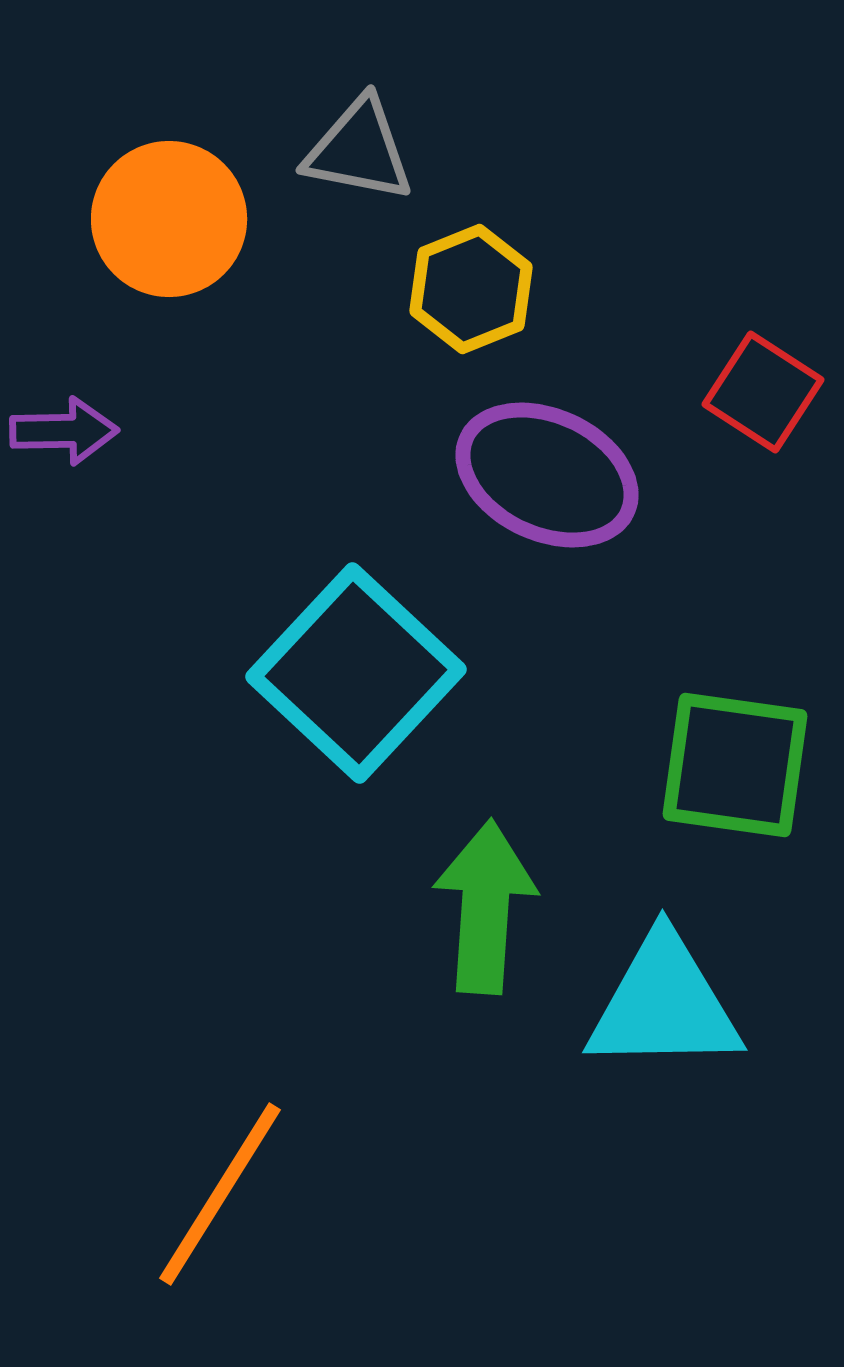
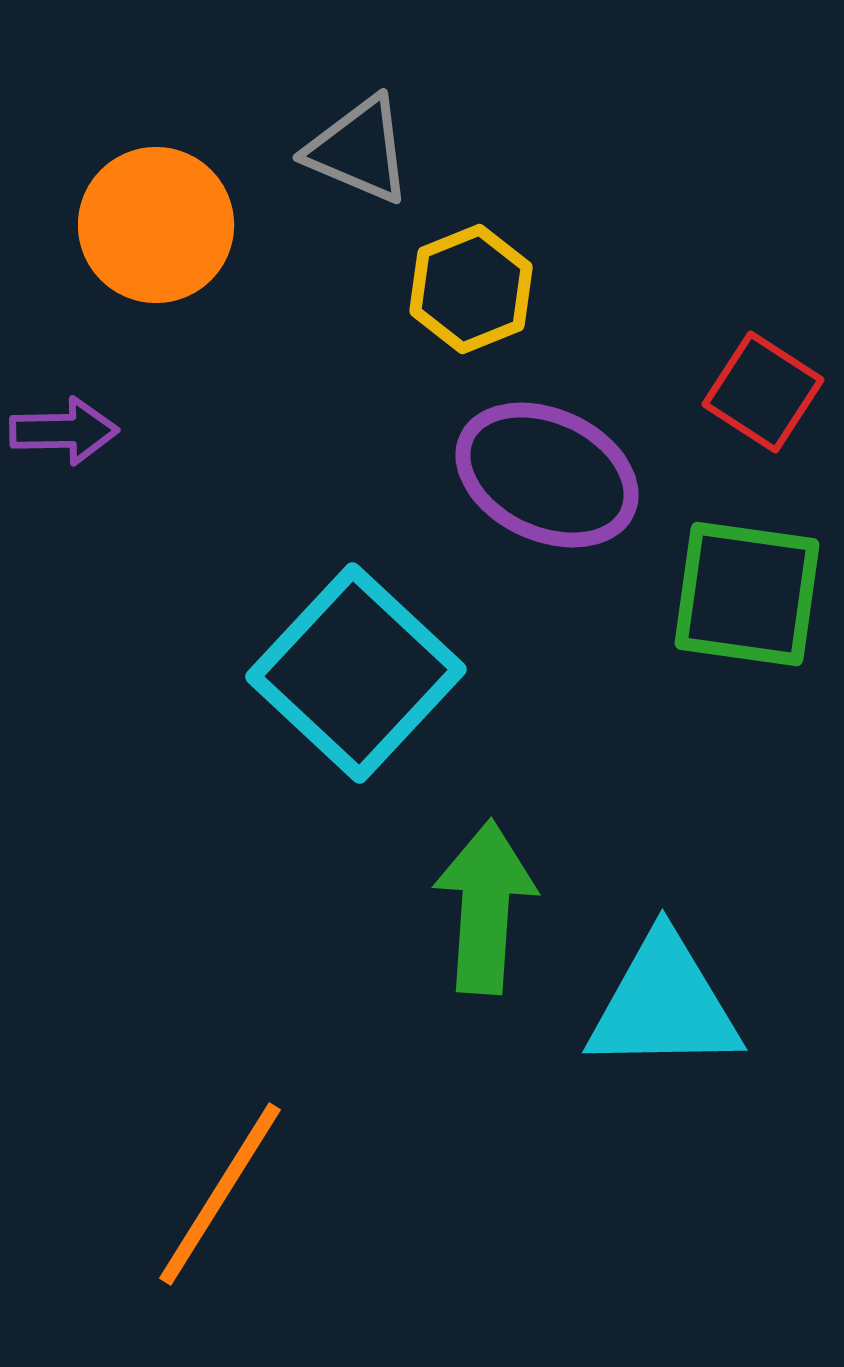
gray triangle: rotated 12 degrees clockwise
orange circle: moved 13 px left, 6 px down
green square: moved 12 px right, 171 px up
